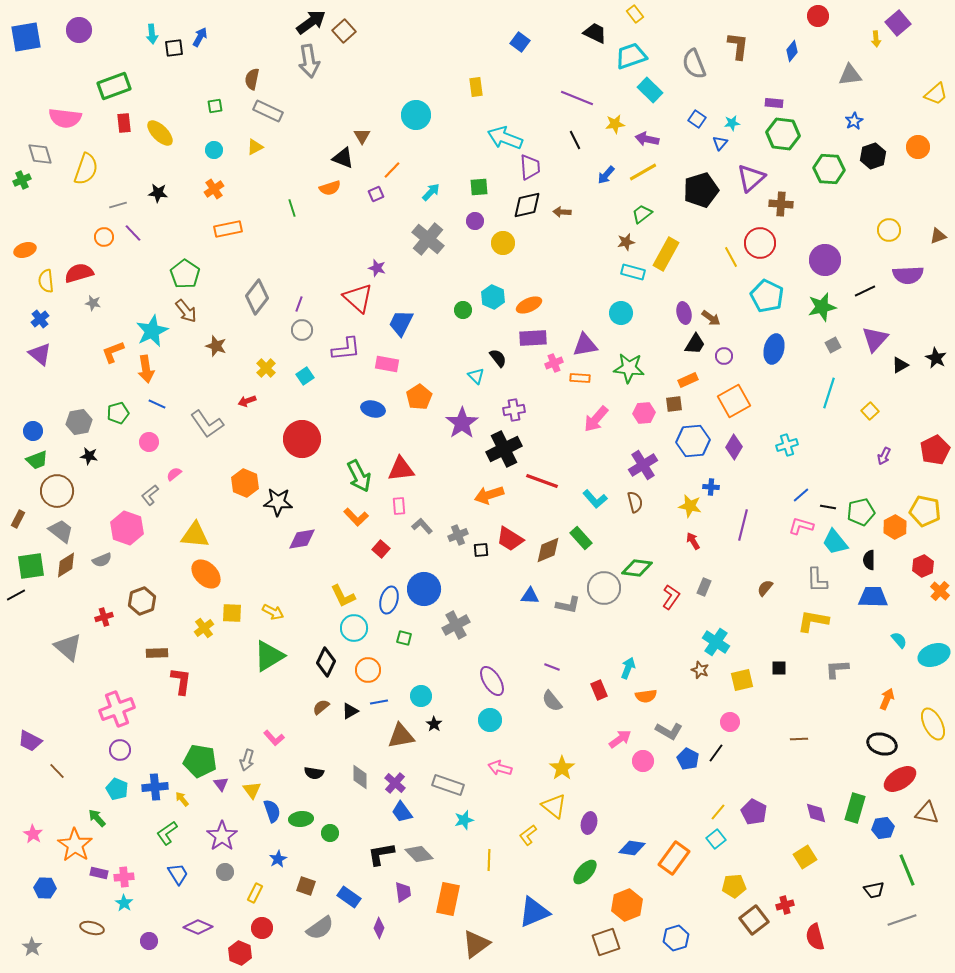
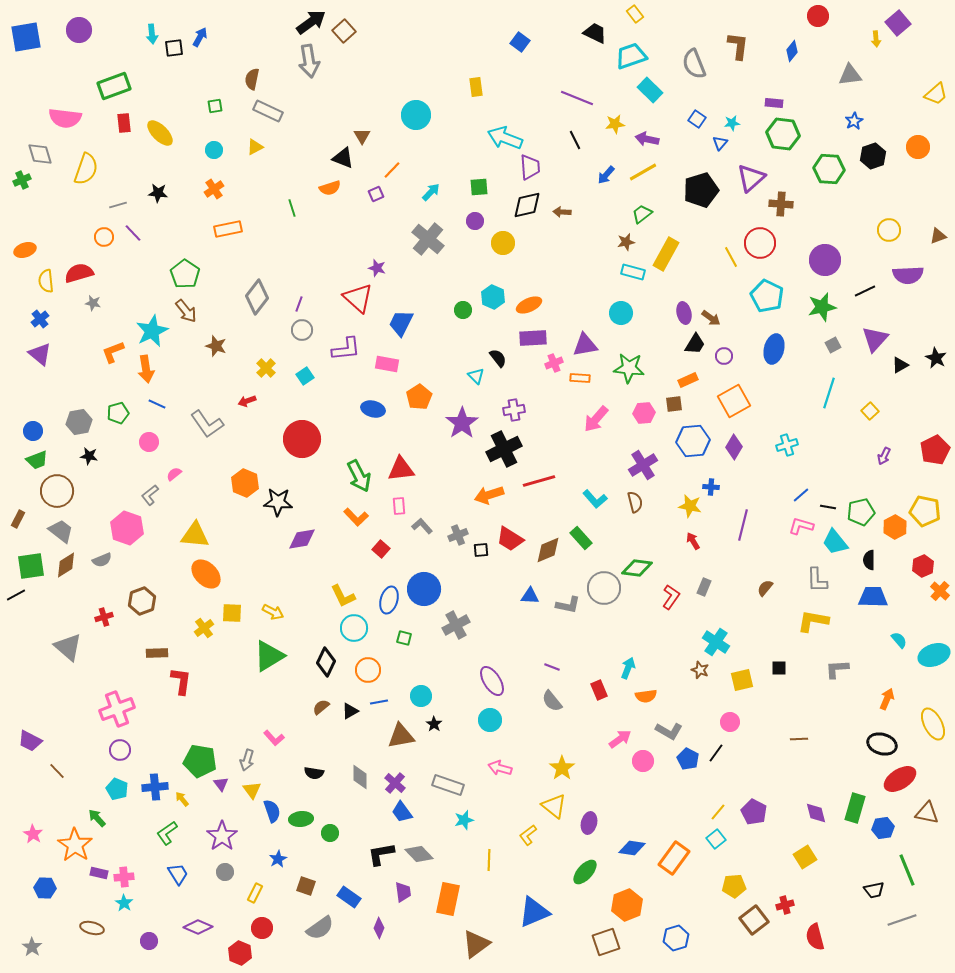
red line at (542, 481): moved 3 px left; rotated 36 degrees counterclockwise
